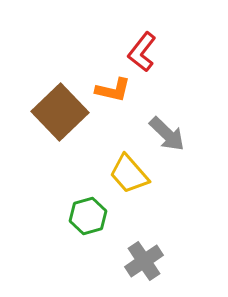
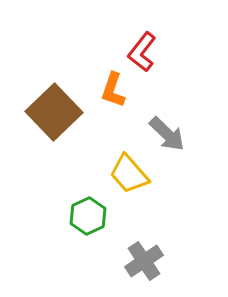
orange L-shape: rotated 96 degrees clockwise
brown square: moved 6 px left
green hexagon: rotated 9 degrees counterclockwise
